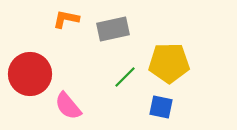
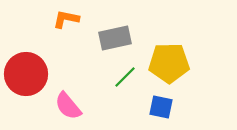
gray rectangle: moved 2 px right, 9 px down
red circle: moved 4 px left
